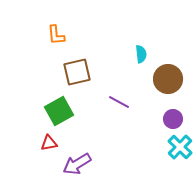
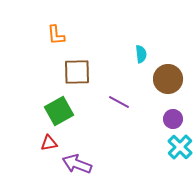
brown square: rotated 12 degrees clockwise
purple arrow: rotated 52 degrees clockwise
